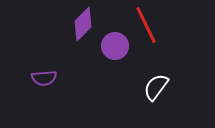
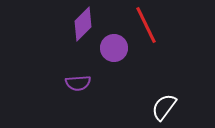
purple circle: moved 1 px left, 2 px down
purple semicircle: moved 34 px right, 5 px down
white semicircle: moved 8 px right, 20 px down
